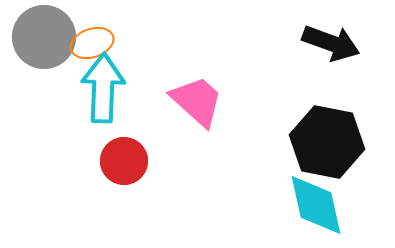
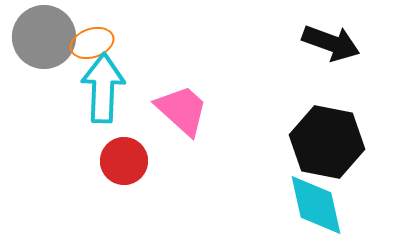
pink trapezoid: moved 15 px left, 9 px down
